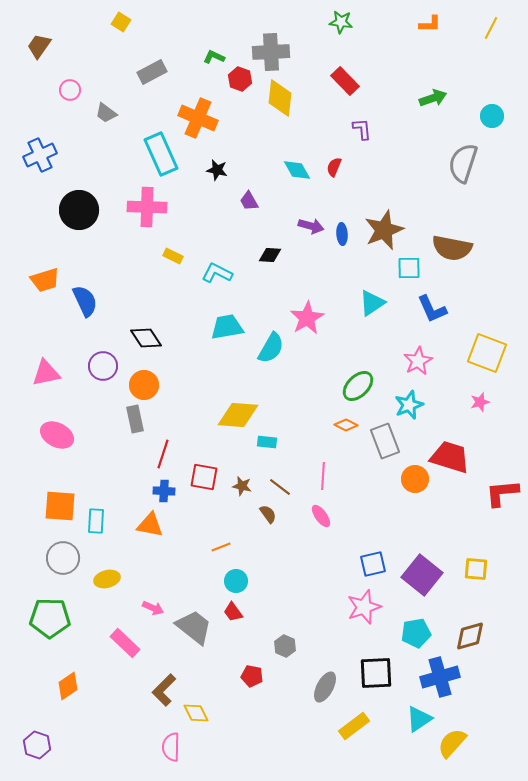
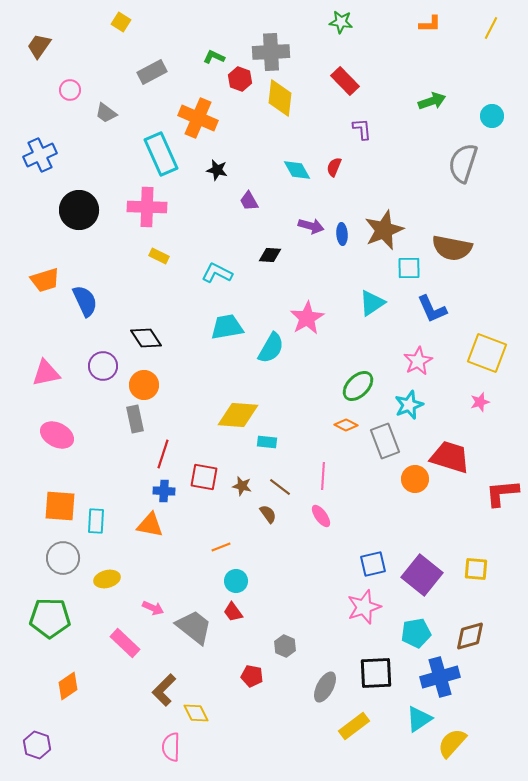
green arrow at (433, 98): moved 1 px left, 3 px down
yellow rectangle at (173, 256): moved 14 px left
